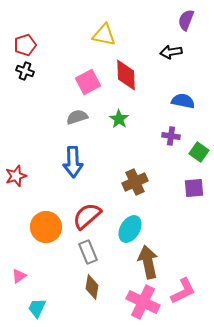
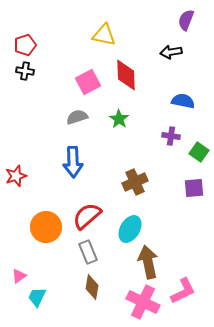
black cross: rotated 12 degrees counterclockwise
cyan trapezoid: moved 11 px up
